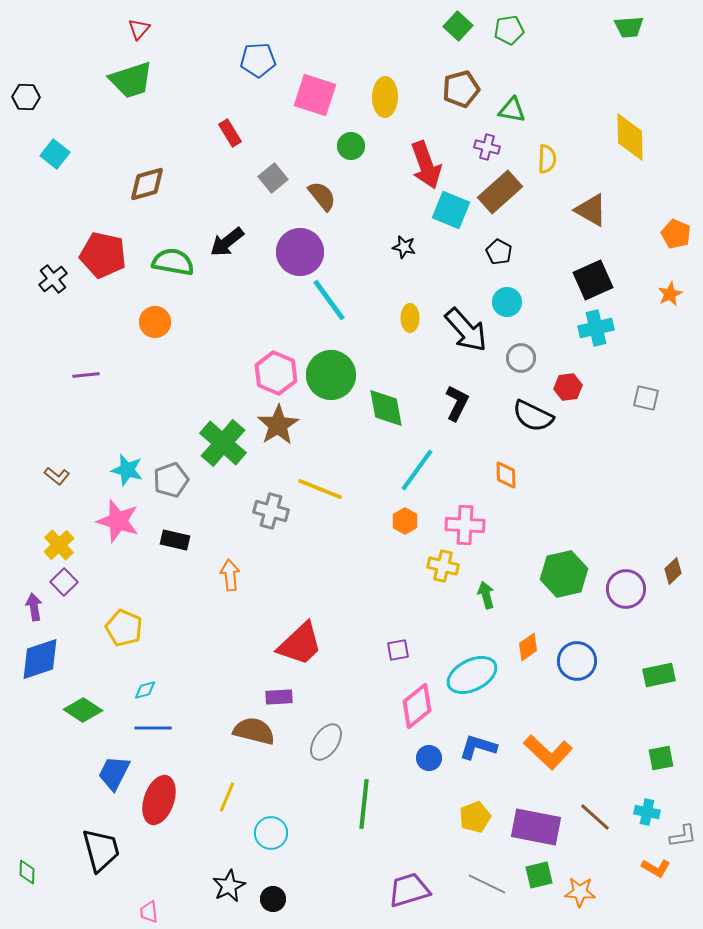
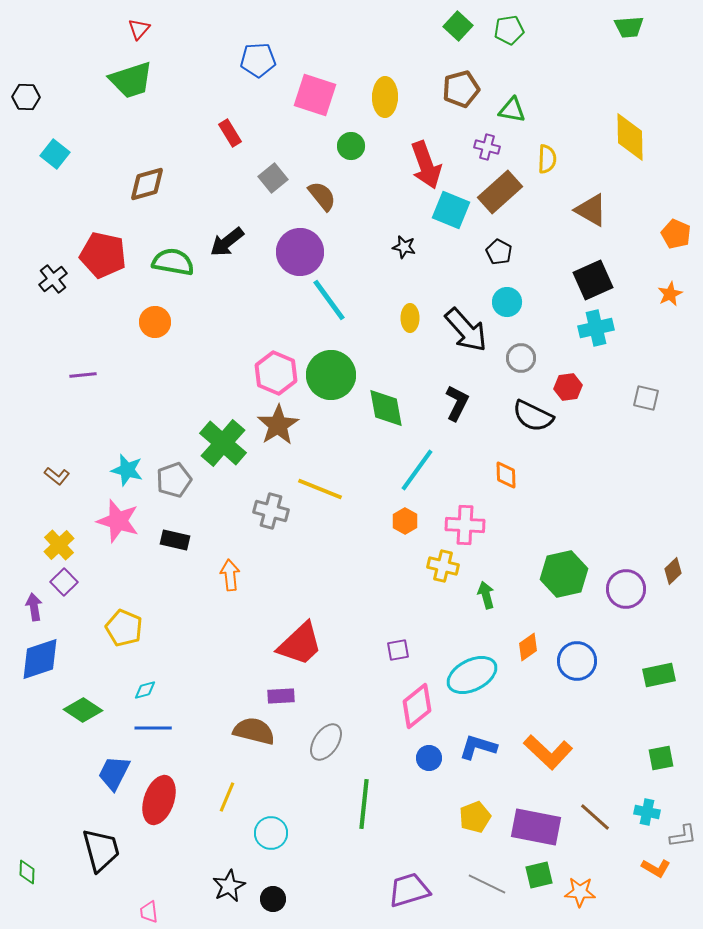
purple line at (86, 375): moved 3 px left
gray pentagon at (171, 480): moved 3 px right
purple rectangle at (279, 697): moved 2 px right, 1 px up
